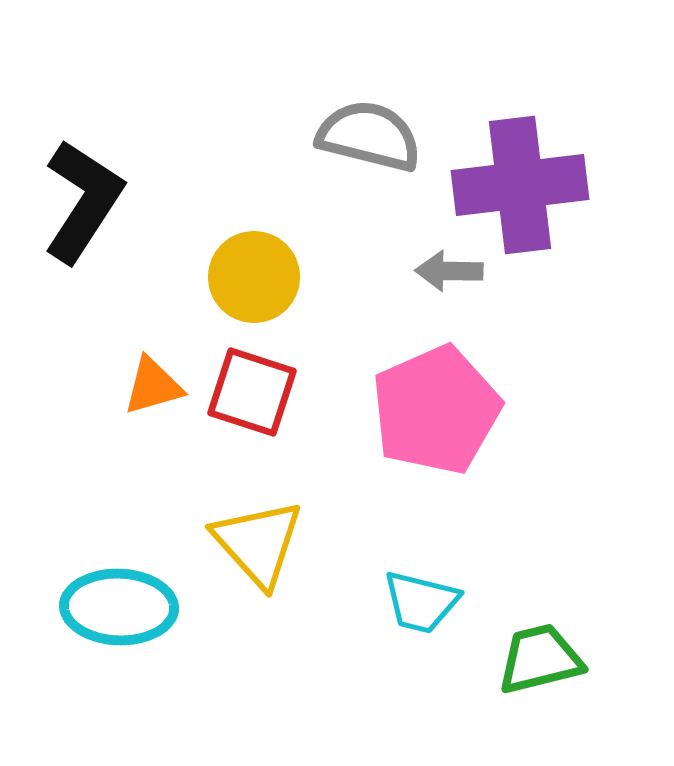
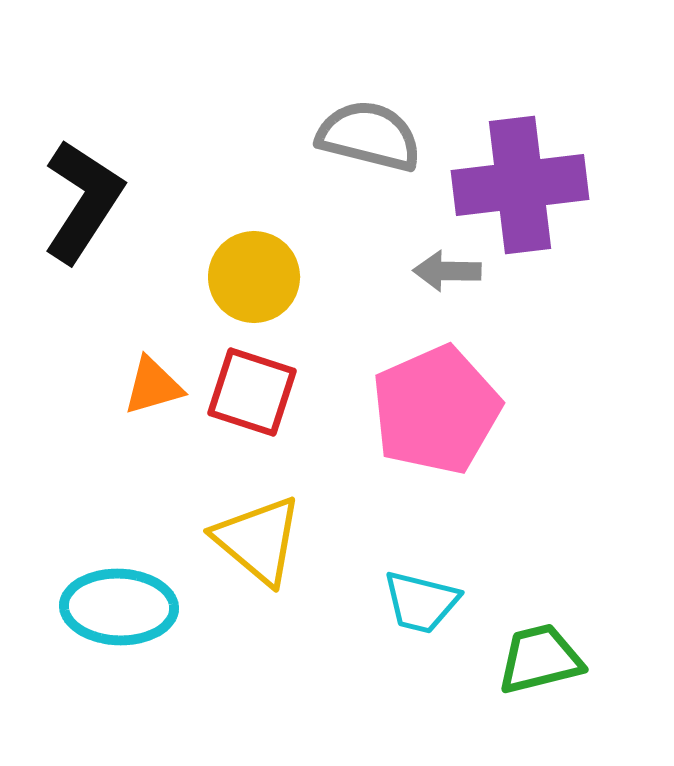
gray arrow: moved 2 px left
yellow triangle: moved 3 px up; rotated 8 degrees counterclockwise
